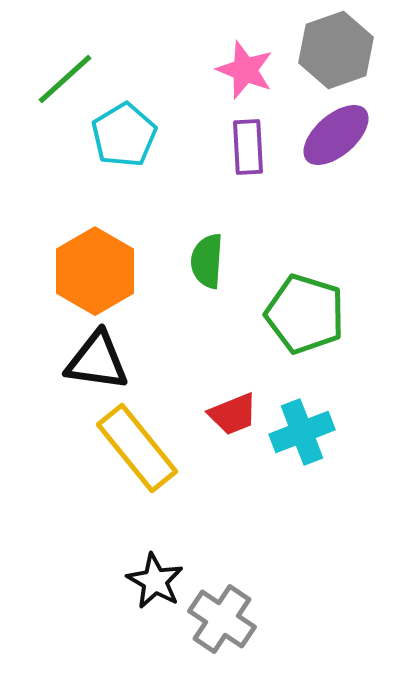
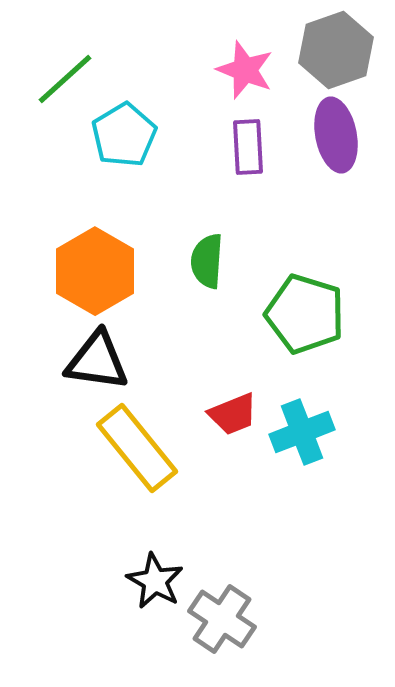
purple ellipse: rotated 60 degrees counterclockwise
